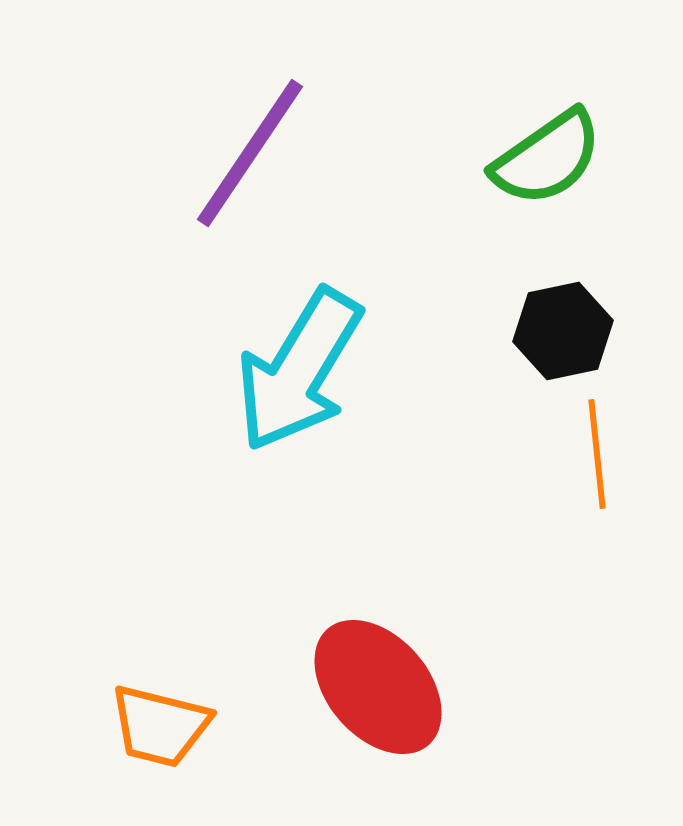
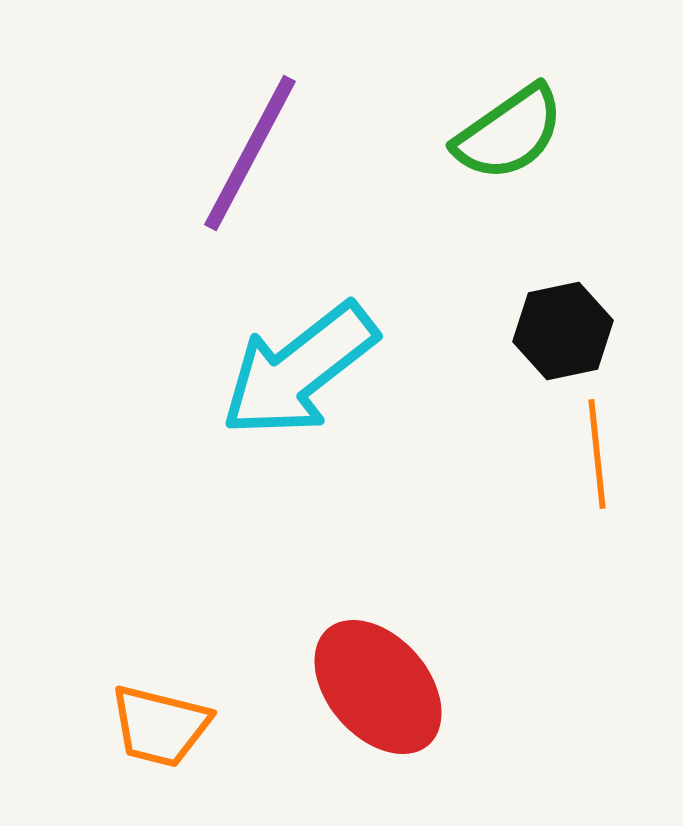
purple line: rotated 6 degrees counterclockwise
green semicircle: moved 38 px left, 25 px up
cyan arrow: rotated 21 degrees clockwise
